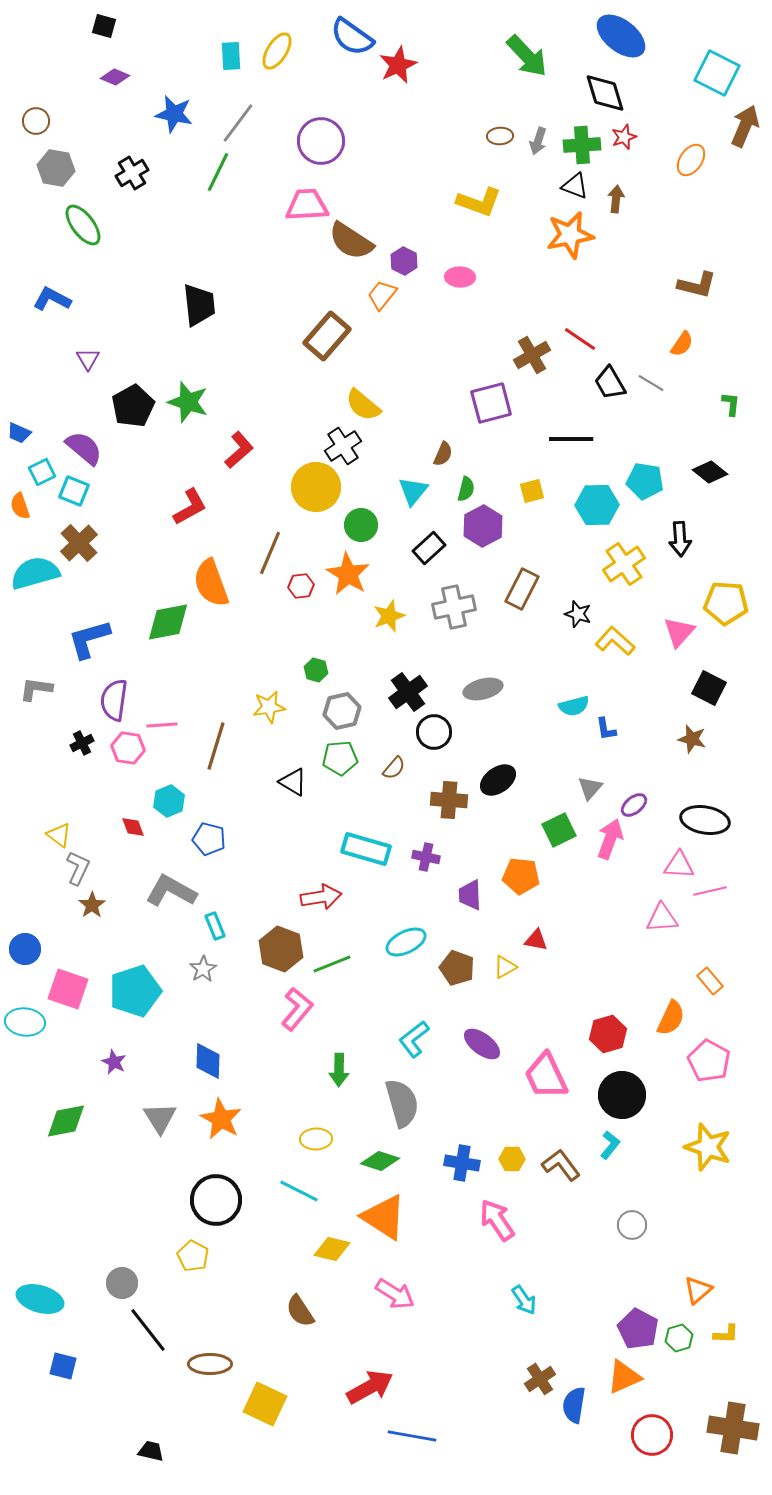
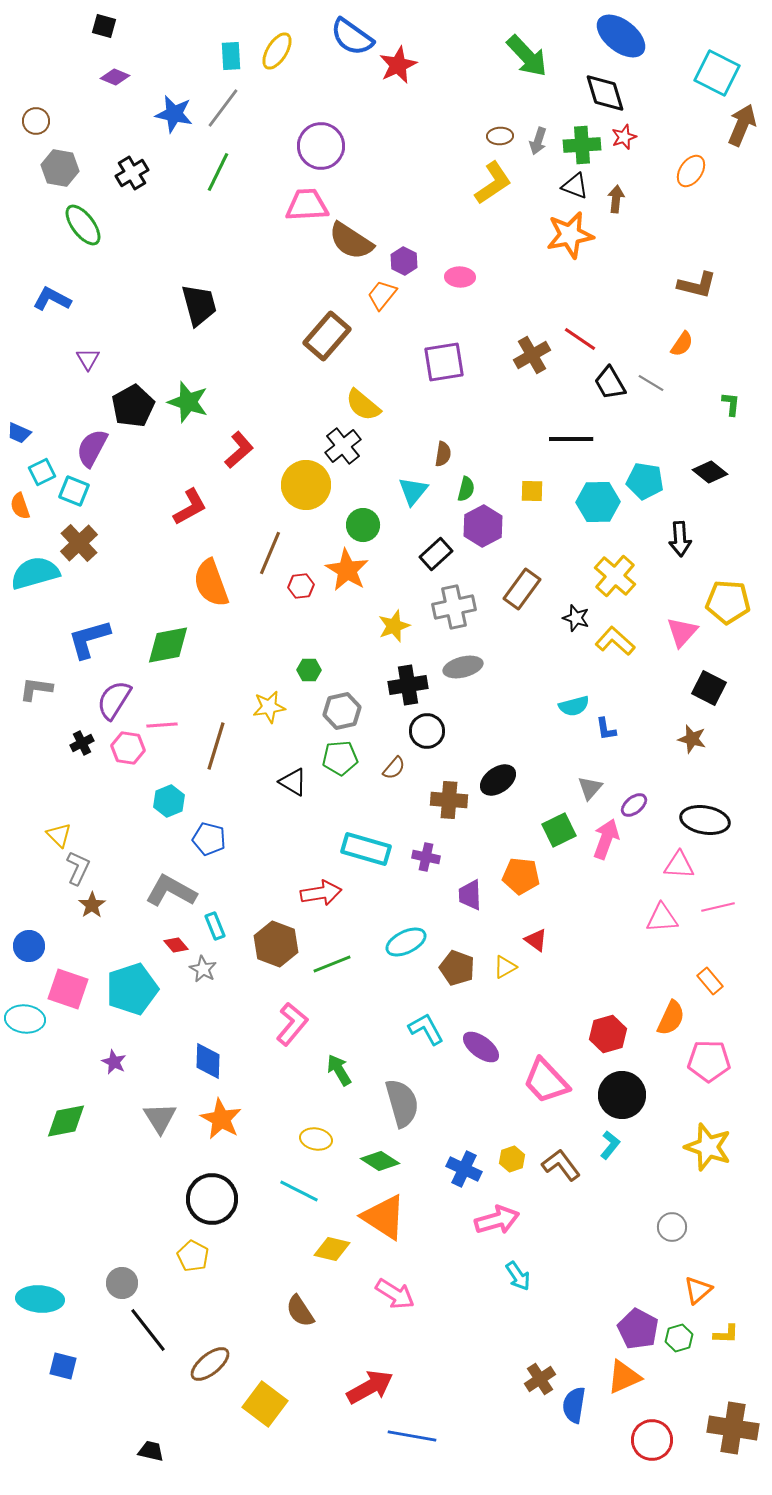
gray line at (238, 123): moved 15 px left, 15 px up
brown arrow at (745, 126): moved 3 px left, 1 px up
purple circle at (321, 141): moved 5 px down
orange ellipse at (691, 160): moved 11 px down
gray hexagon at (56, 168): moved 4 px right
yellow L-shape at (479, 202): moved 14 px right, 19 px up; rotated 54 degrees counterclockwise
black trapezoid at (199, 305): rotated 9 degrees counterclockwise
purple square at (491, 403): moved 47 px left, 41 px up; rotated 6 degrees clockwise
black cross at (343, 446): rotated 6 degrees counterclockwise
purple semicircle at (84, 448): moved 8 px right; rotated 102 degrees counterclockwise
brown semicircle at (443, 454): rotated 15 degrees counterclockwise
yellow circle at (316, 487): moved 10 px left, 2 px up
yellow square at (532, 491): rotated 15 degrees clockwise
cyan hexagon at (597, 505): moved 1 px right, 3 px up
green circle at (361, 525): moved 2 px right
black rectangle at (429, 548): moved 7 px right, 6 px down
yellow cross at (624, 564): moved 9 px left, 12 px down; rotated 15 degrees counterclockwise
orange star at (348, 574): moved 1 px left, 4 px up
brown rectangle at (522, 589): rotated 9 degrees clockwise
yellow pentagon at (726, 603): moved 2 px right, 1 px up
black star at (578, 614): moved 2 px left, 4 px down
yellow star at (389, 616): moved 5 px right, 10 px down
green diamond at (168, 622): moved 23 px down
pink triangle at (679, 632): moved 3 px right
green hexagon at (316, 670): moved 7 px left; rotated 15 degrees counterclockwise
gray ellipse at (483, 689): moved 20 px left, 22 px up
black cross at (408, 692): moved 7 px up; rotated 27 degrees clockwise
purple semicircle at (114, 700): rotated 24 degrees clockwise
black circle at (434, 732): moved 7 px left, 1 px up
red diamond at (133, 827): moved 43 px right, 118 px down; rotated 20 degrees counterclockwise
yellow triangle at (59, 835): rotated 8 degrees clockwise
pink arrow at (610, 839): moved 4 px left
pink line at (710, 891): moved 8 px right, 16 px down
red arrow at (321, 897): moved 4 px up
red triangle at (536, 940): rotated 25 degrees clockwise
blue circle at (25, 949): moved 4 px right, 3 px up
brown hexagon at (281, 949): moved 5 px left, 5 px up
gray star at (203, 969): rotated 12 degrees counterclockwise
cyan pentagon at (135, 991): moved 3 px left, 2 px up
pink L-shape at (297, 1009): moved 5 px left, 15 px down
cyan ellipse at (25, 1022): moved 3 px up
cyan L-shape at (414, 1039): moved 12 px right, 10 px up; rotated 99 degrees clockwise
purple ellipse at (482, 1044): moved 1 px left, 3 px down
pink pentagon at (709, 1061): rotated 27 degrees counterclockwise
green arrow at (339, 1070): rotated 148 degrees clockwise
pink trapezoid at (546, 1076): moved 5 px down; rotated 18 degrees counterclockwise
yellow ellipse at (316, 1139): rotated 12 degrees clockwise
yellow hexagon at (512, 1159): rotated 20 degrees counterclockwise
green diamond at (380, 1161): rotated 15 degrees clockwise
blue cross at (462, 1163): moved 2 px right, 6 px down; rotated 16 degrees clockwise
black circle at (216, 1200): moved 4 px left, 1 px up
pink arrow at (497, 1220): rotated 108 degrees clockwise
gray circle at (632, 1225): moved 40 px right, 2 px down
cyan ellipse at (40, 1299): rotated 12 degrees counterclockwise
cyan arrow at (524, 1300): moved 6 px left, 24 px up
brown ellipse at (210, 1364): rotated 39 degrees counterclockwise
yellow square at (265, 1404): rotated 12 degrees clockwise
red circle at (652, 1435): moved 5 px down
